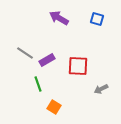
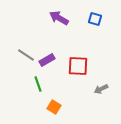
blue square: moved 2 px left
gray line: moved 1 px right, 2 px down
